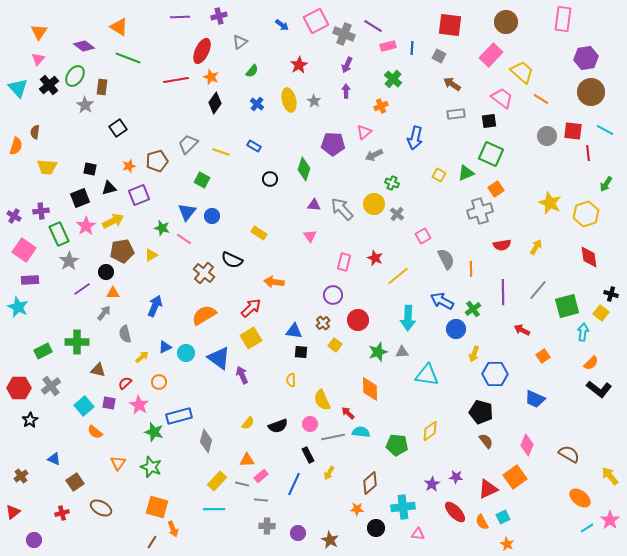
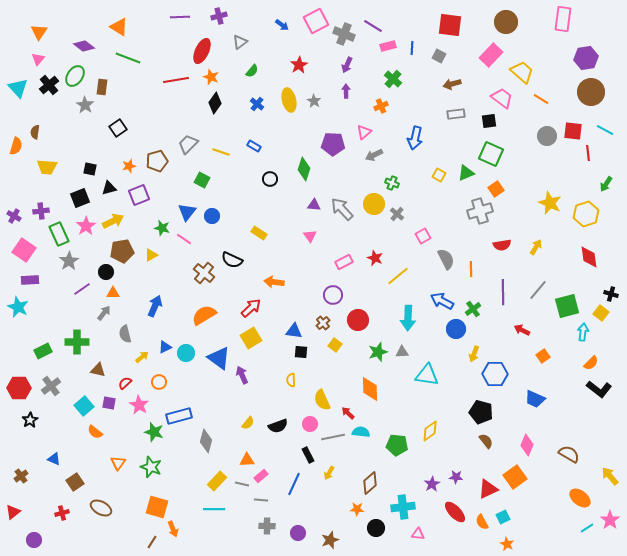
brown arrow at (452, 84): rotated 48 degrees counterclockwise
pink rectangle at (344, 262): rotated 48 degrees clockwise
brown star at (330, 540): rotated 24 degrees clockwise
